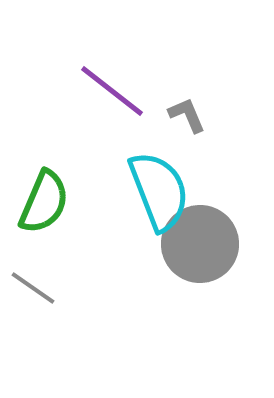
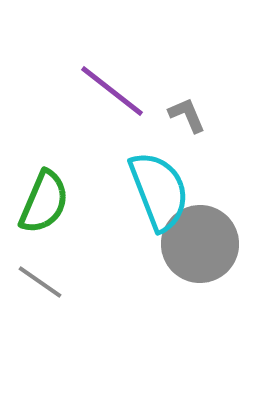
gray line: moved 7 px right, 6 px up
